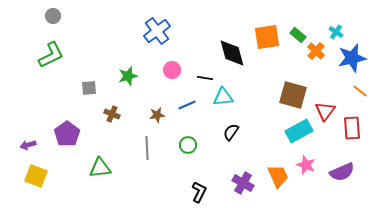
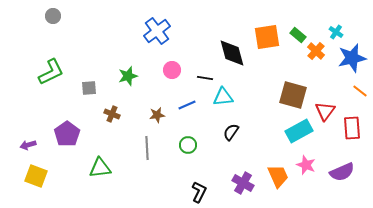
green L-shape: moved 17 px down
